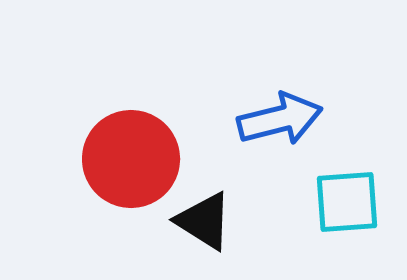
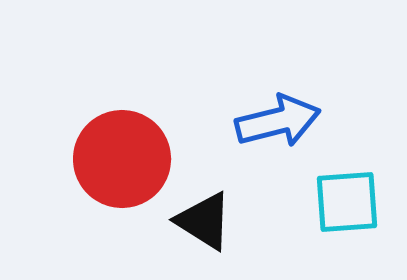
blue arrow: moved 2 px left, 2 px down
red circle: moved 9 px left
